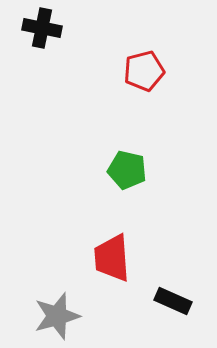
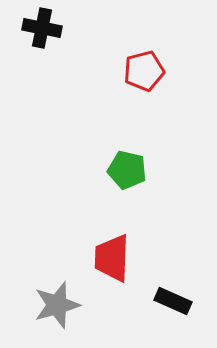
red trapezoid: rotated 6 degrees clockwise
gray star: moved 11 px up
